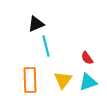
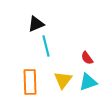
orange rectangle: moved 2 px down
